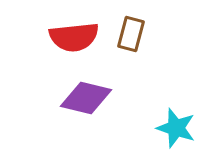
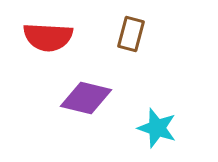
red semicircle: moved 26 px left; rotated 9 degrees clockwise
cyan star: moved 19 px left
